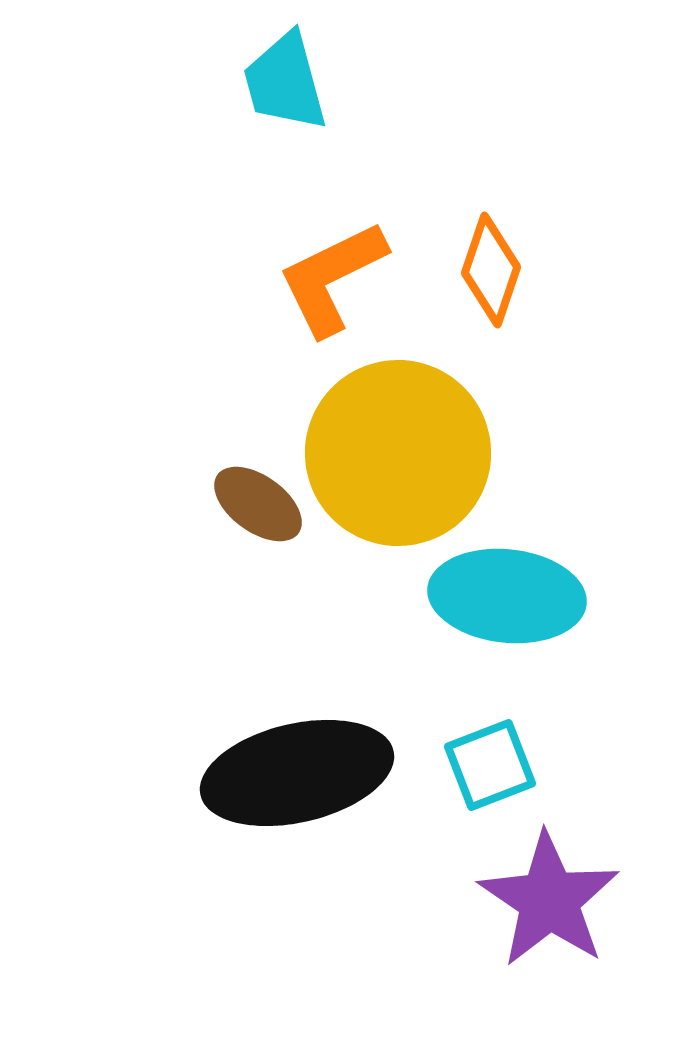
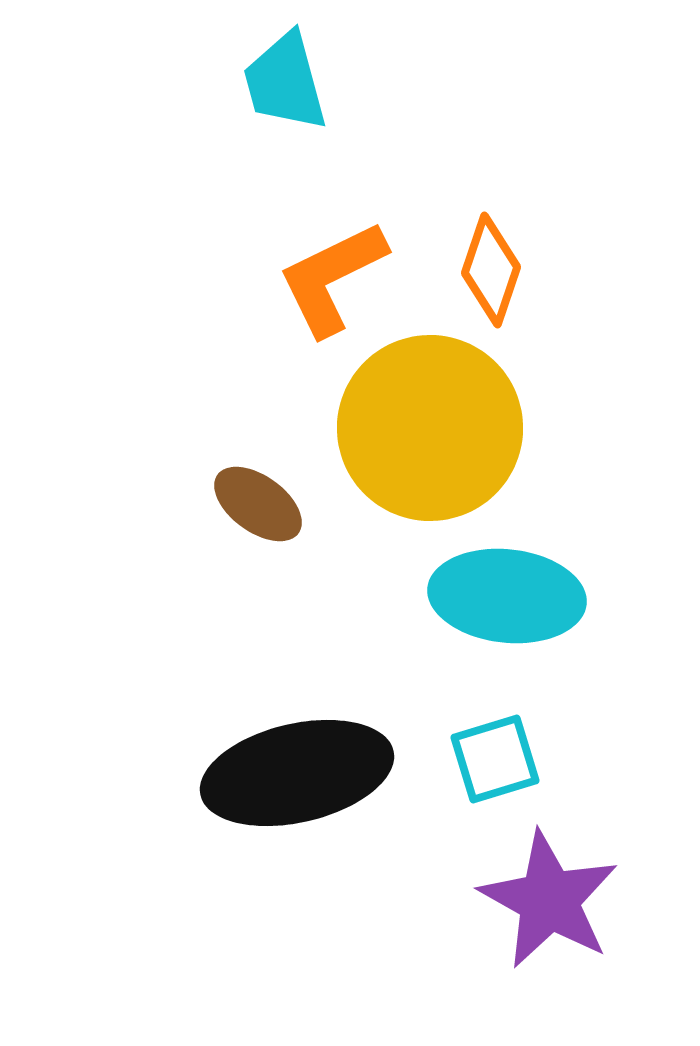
yellow circle: moved 32 px right, 25 px up
cyan square: moved 5 px right, 6 px up; rotated 4 degrees clockwise
purple star: rotated 5 degrees counterclockwise
